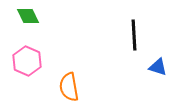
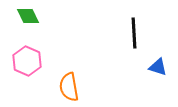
black line: moved 2 px up
